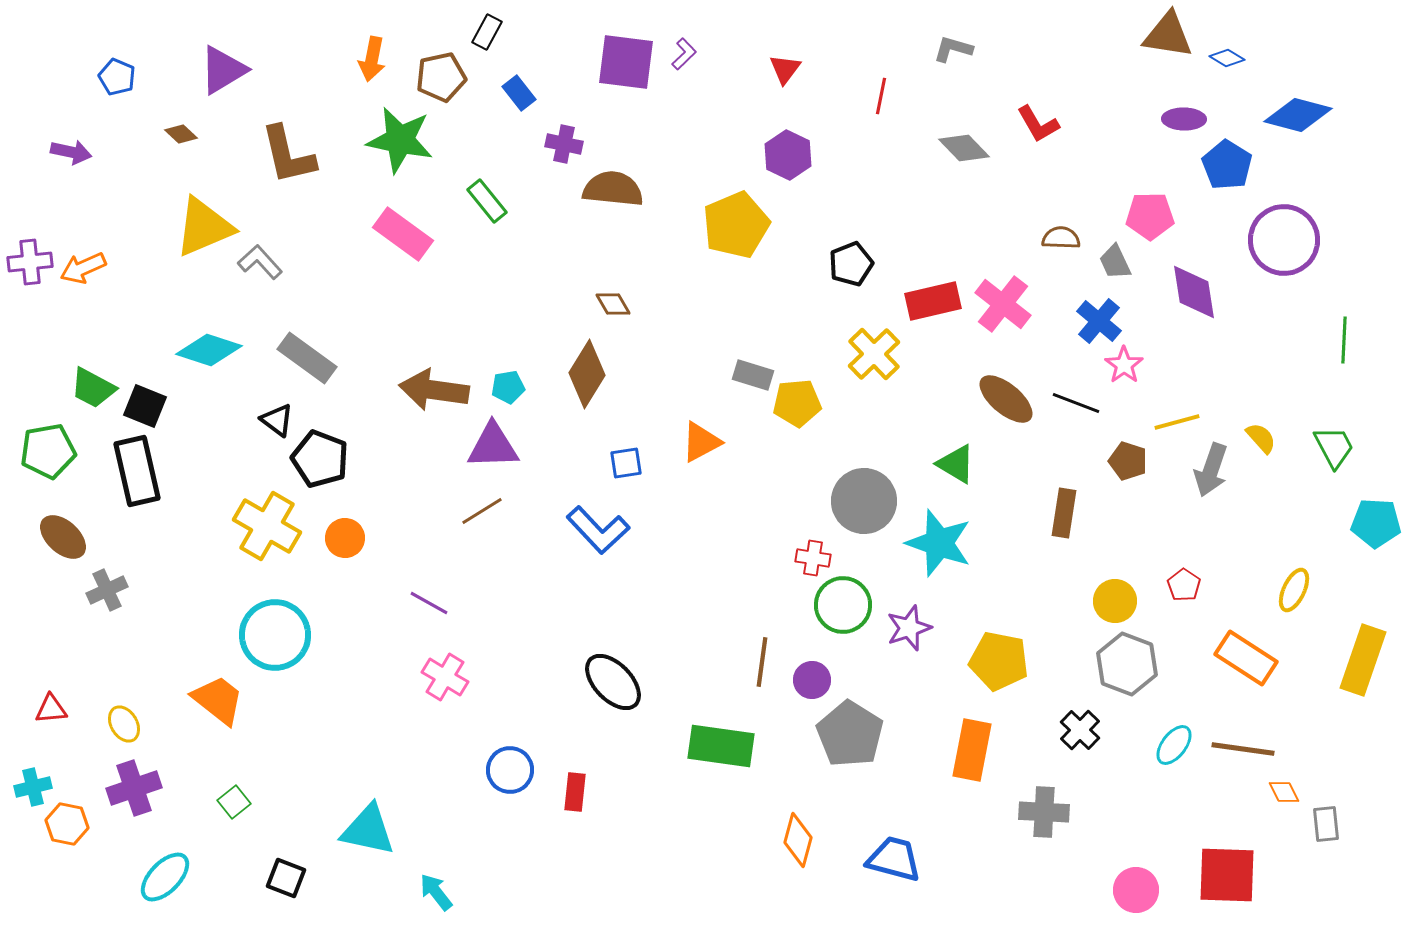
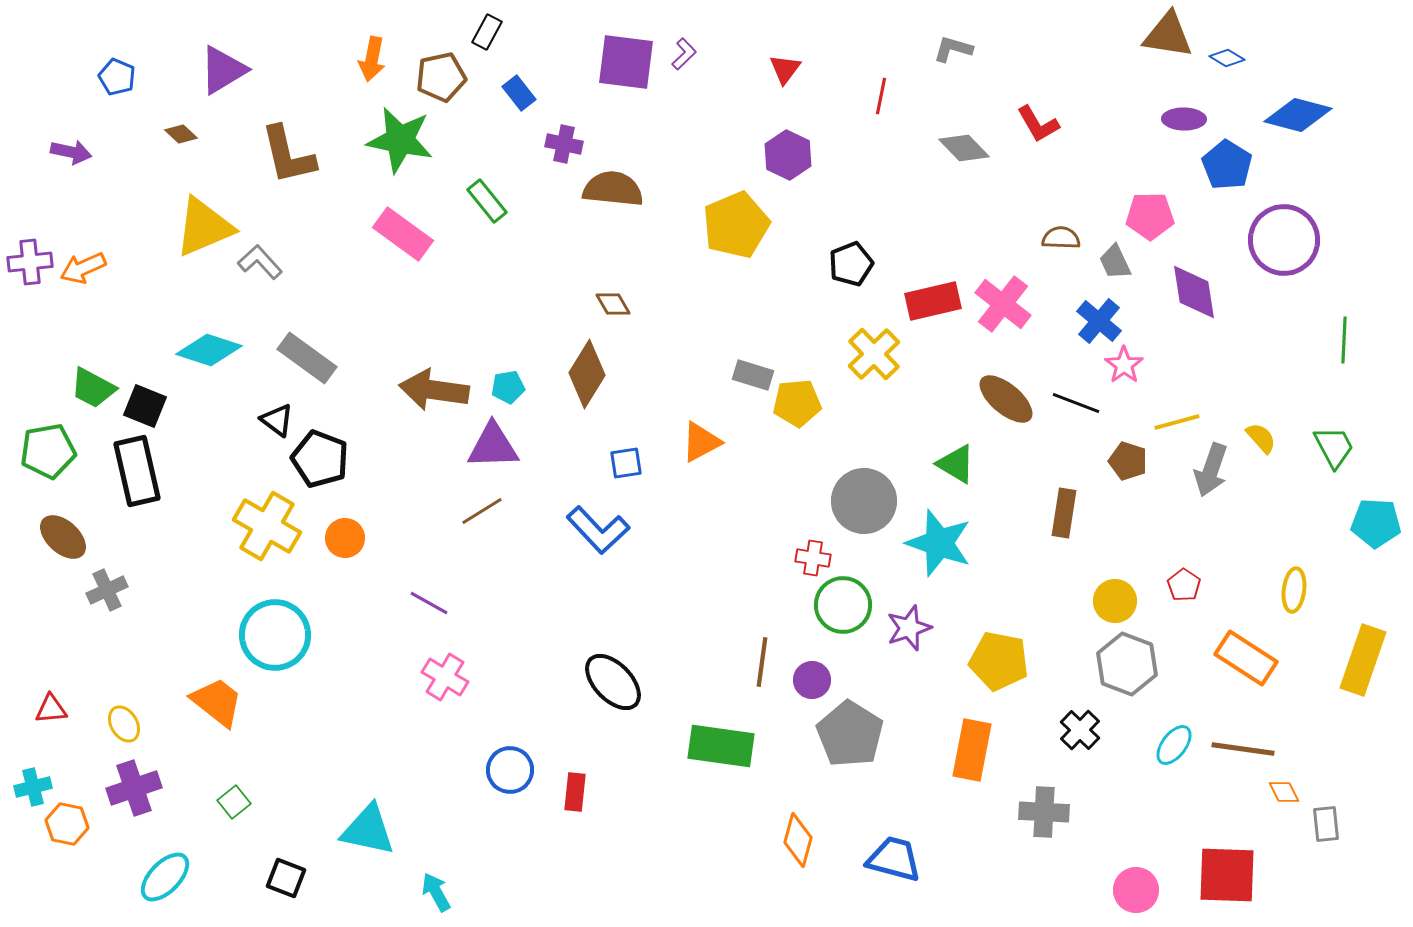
yellow ellipse at (1294, 590): rotated 18 degrees counterclockwise
orange trapezoid at (218, 700): moved 1 px left, 2 px down
cyan arrow at (436, 892): rotated 9 degrees clockwise
